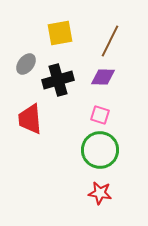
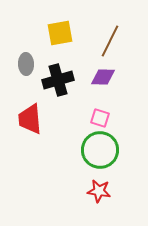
gray ellipse: rotated 40 degrees counterclockwise
pink square: moved 3 px down
red star: moved 1 px left, 2 px up
